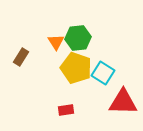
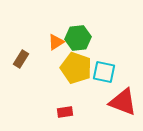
orange triangle: rotated 30 degrees clockwise
brown rectangle: moved 2 px down
cyan square: moved 1 px right, 1 px up; rotated 20 degrees counterclockwise
red triangle: rotated 20 degrees clockwise
red rectangle: moved 1 px left, 2 px down
